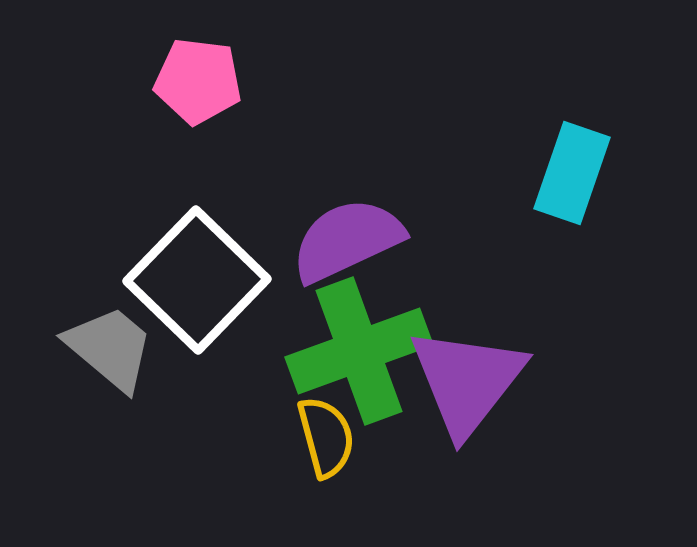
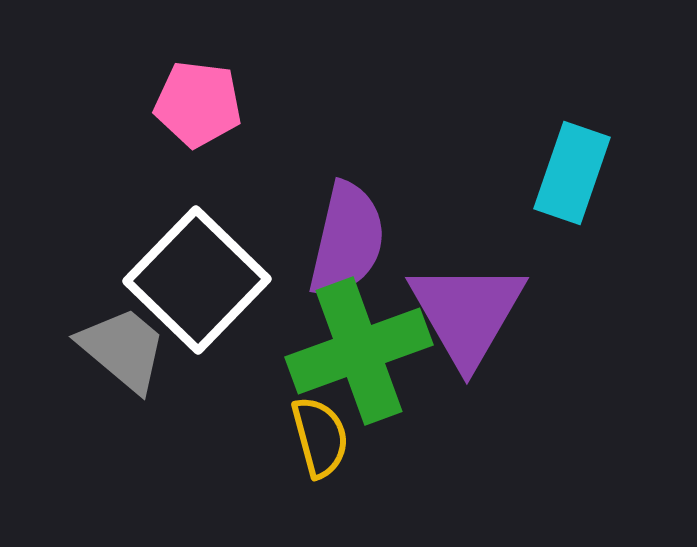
pink pentagon: moved 23 px down
purple semicircle: rotated 128 degrees clockwise
gray trapezoid: moved 13 px right, 1 px down
purple triangle: moved 68 px up; rotated 8 degrees counterclockwise
yellow semicircle: moved 6 px left
